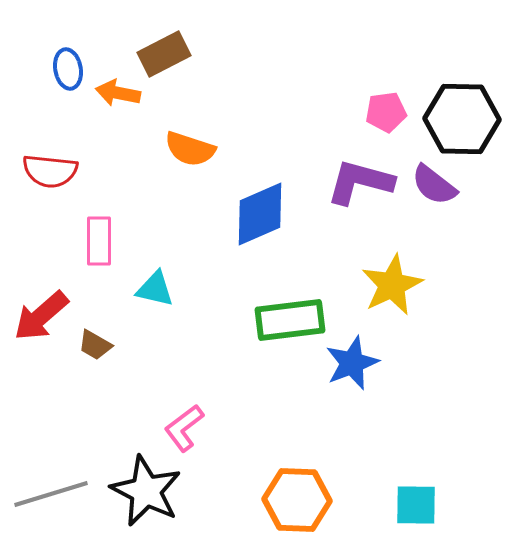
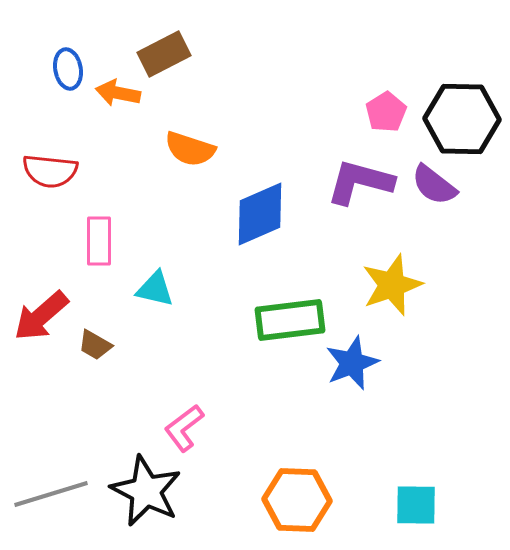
pink pentagon: rotated 24 degrees counterclockwise
yellow star: rotated 6 degrees clockwise
